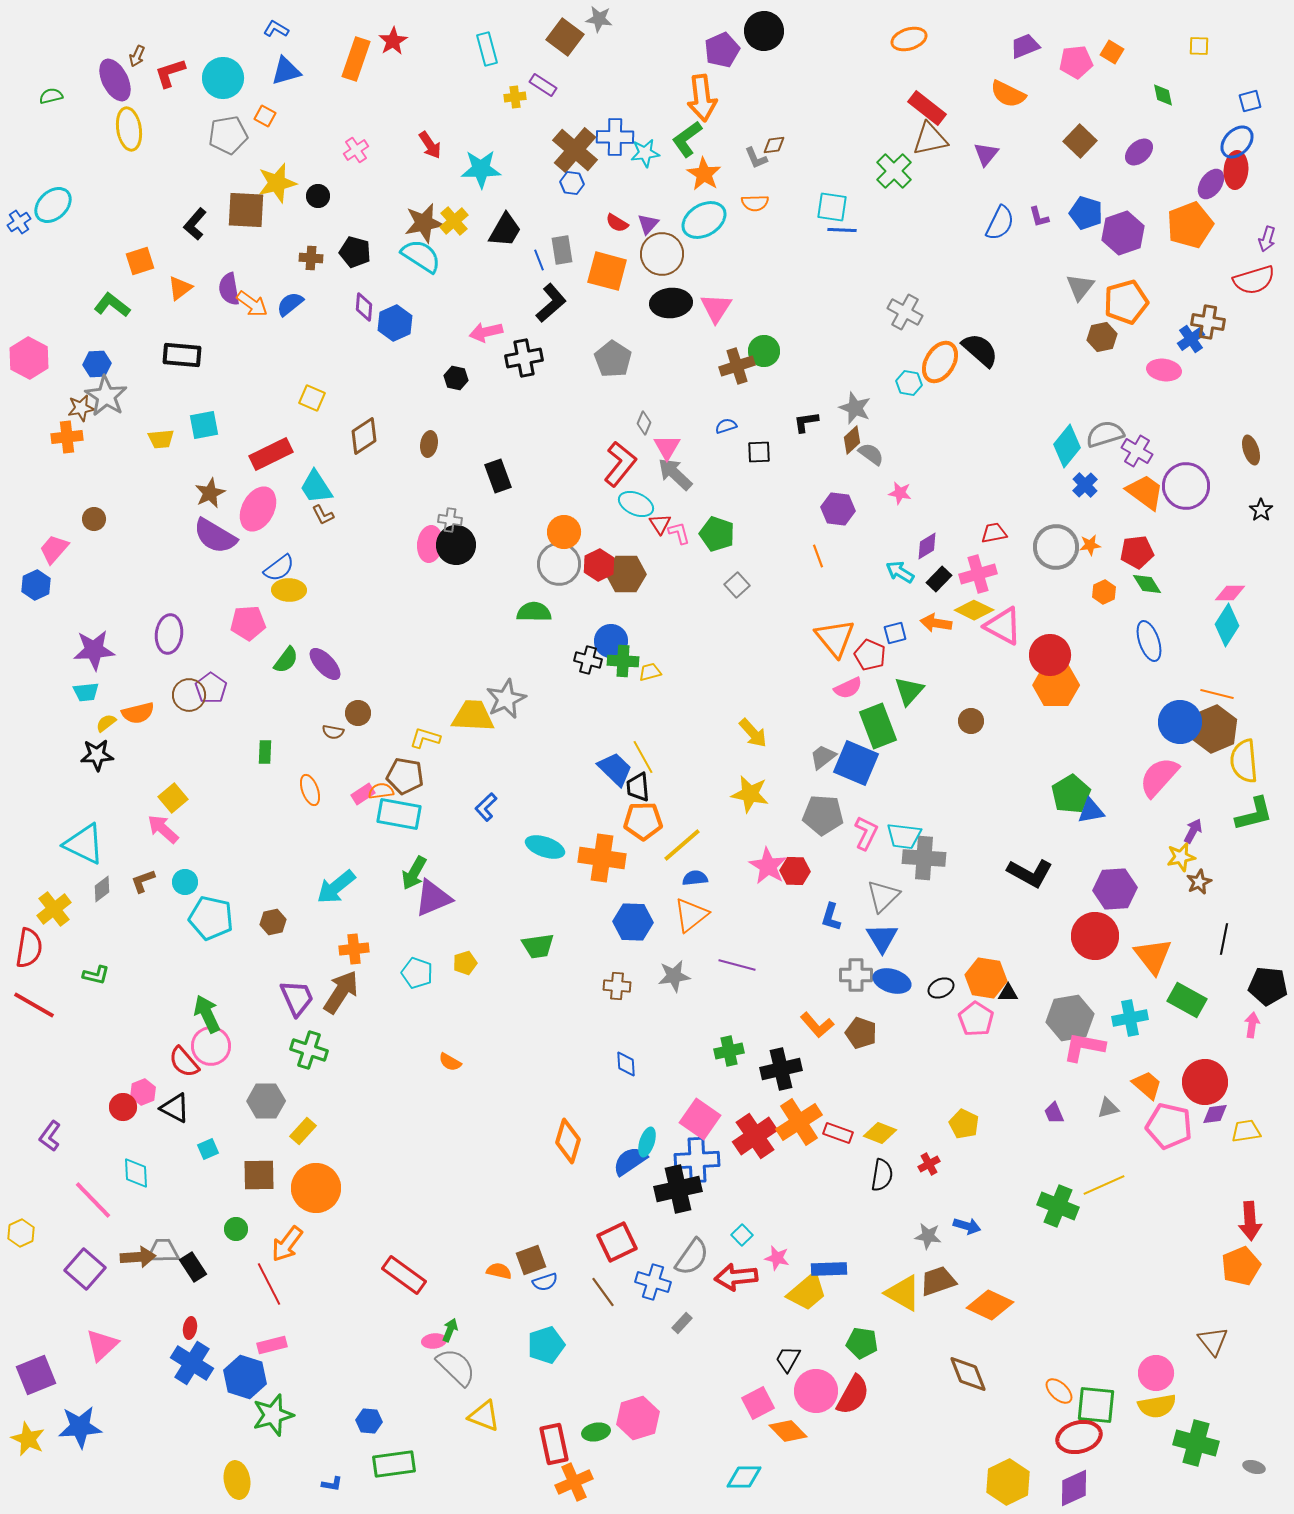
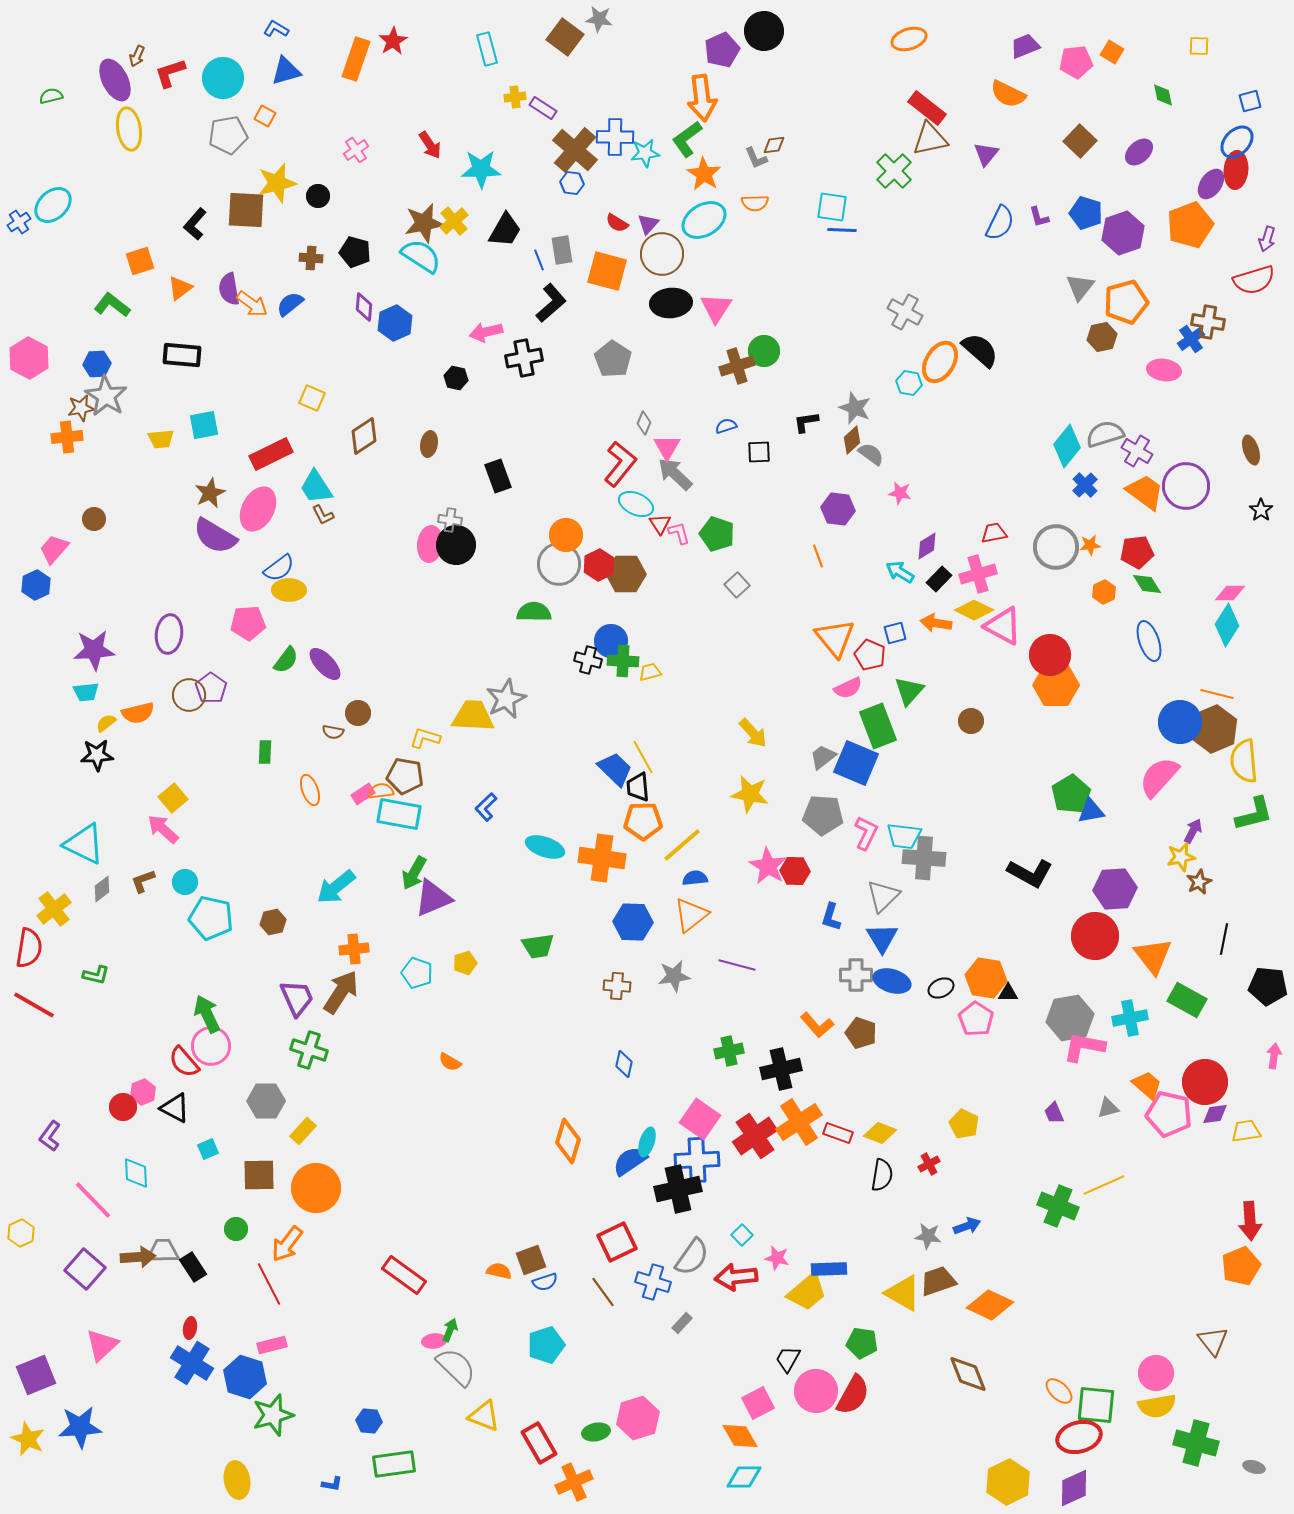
purple rectangle at (543, 85): moved 23 px down
orange circle at (564, 532): moved 2 px right, 3 px down
pink arrow at (1252, 1025): moved 22 px right, 31 px down
blue diamond at (626, 1064): moved 2 px left; rotated 16 degrees clockwise
pink pentagon at (1169, 1126): moved 12 px up
blue arrow at (967, 1226): rotated 36 degrees counterclockwise
orange diamond at (788, 1431): moved 48 px left, 5 px down; rotated 15 degrees clockwise
red rectangle at (554, 1444): moved 15 px left, 1 px up; rotated 18 degrees counterclockwise
